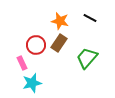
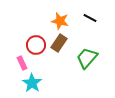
cyan star: rotated 24 degrees counterclockwise
